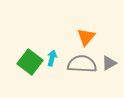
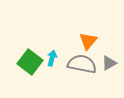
orange triangle: moved 2 px right, 4 px down
gray semicircle: rotated 8 degrees clockwise
